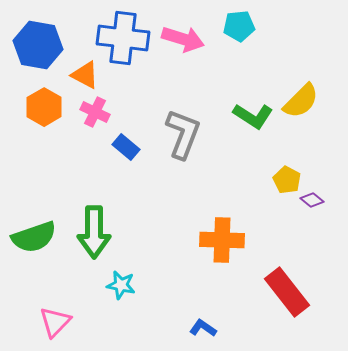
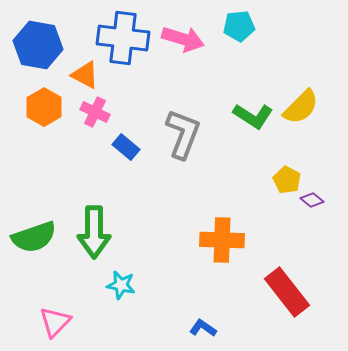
yellow semicircle: moved 6 px down
